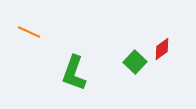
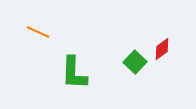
orange line: moved 9 px right
green L-shape: rotated 18 degrees counterclockwise
